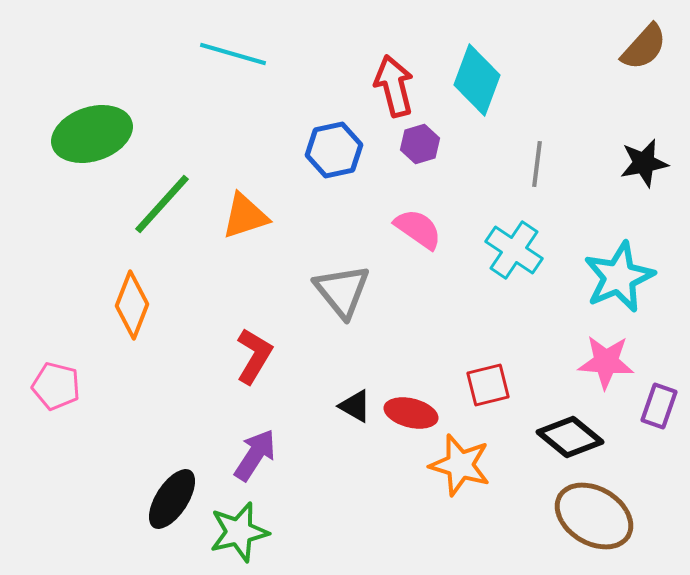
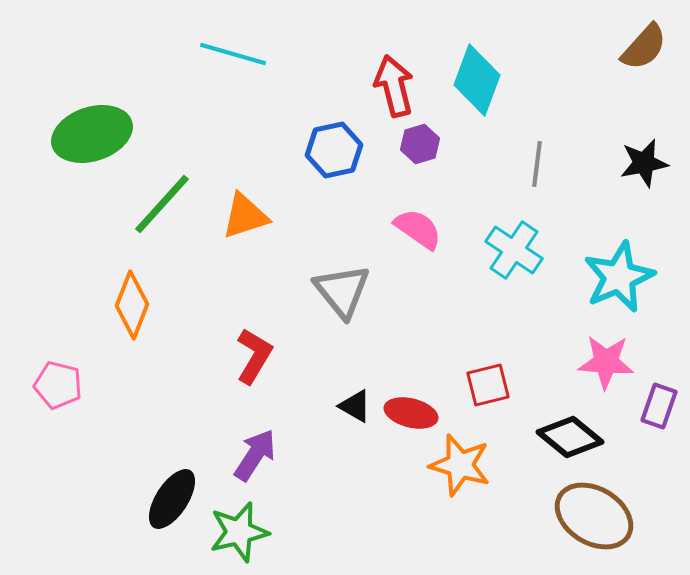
pink pentagon: moved 2 px right, 1 px up
